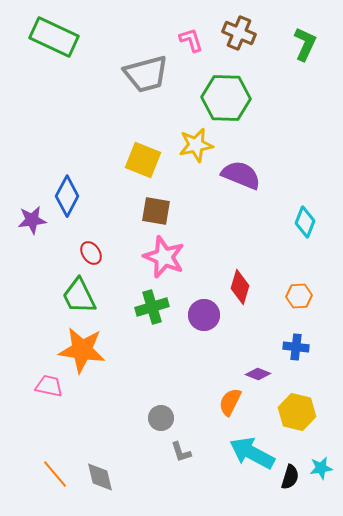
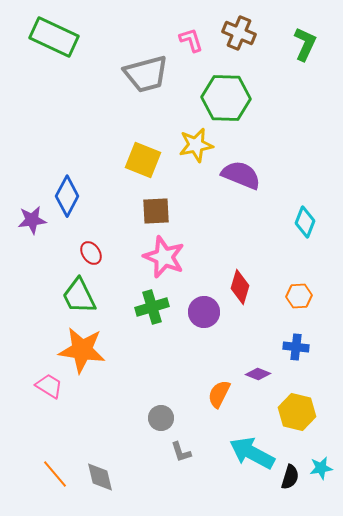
brown square: rotated 12 degrees counterclockwise
purple circle: moved 3 px up
pink trapezoid: rotated 20 degrees clockwise
orange semicircle: moved 11 px left, 8 px up
